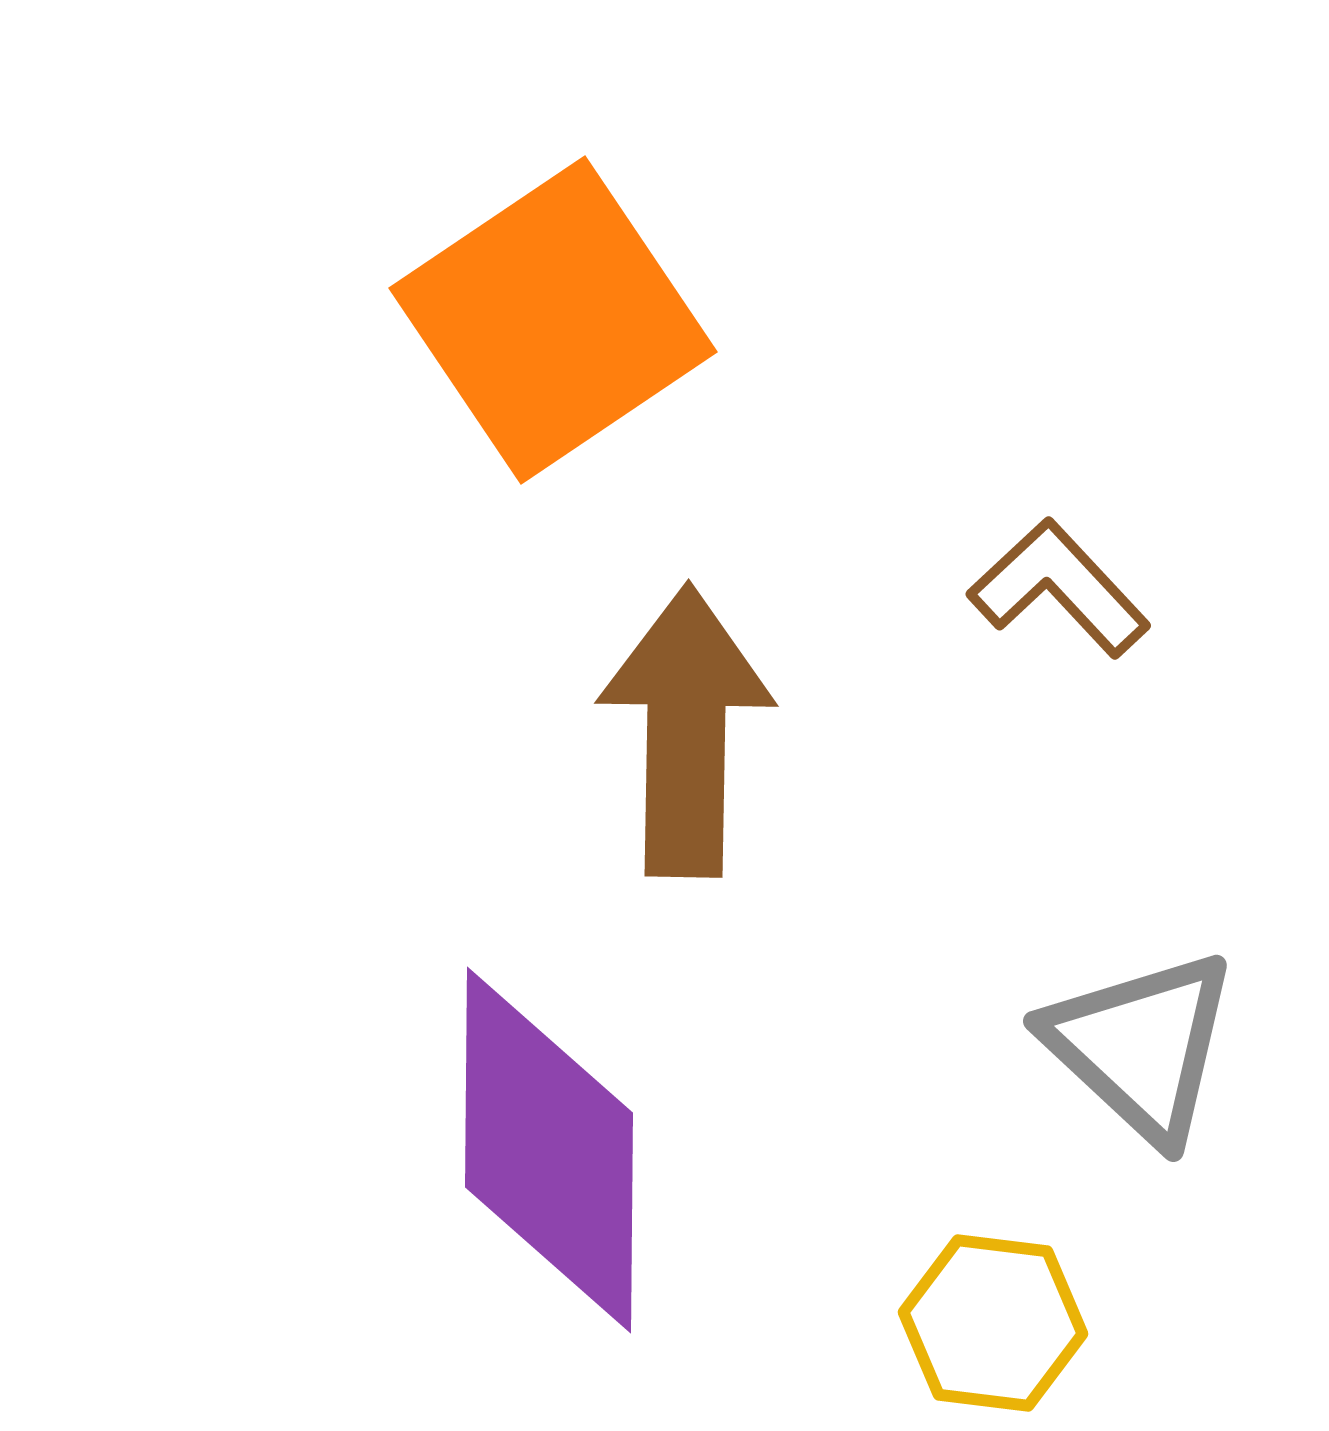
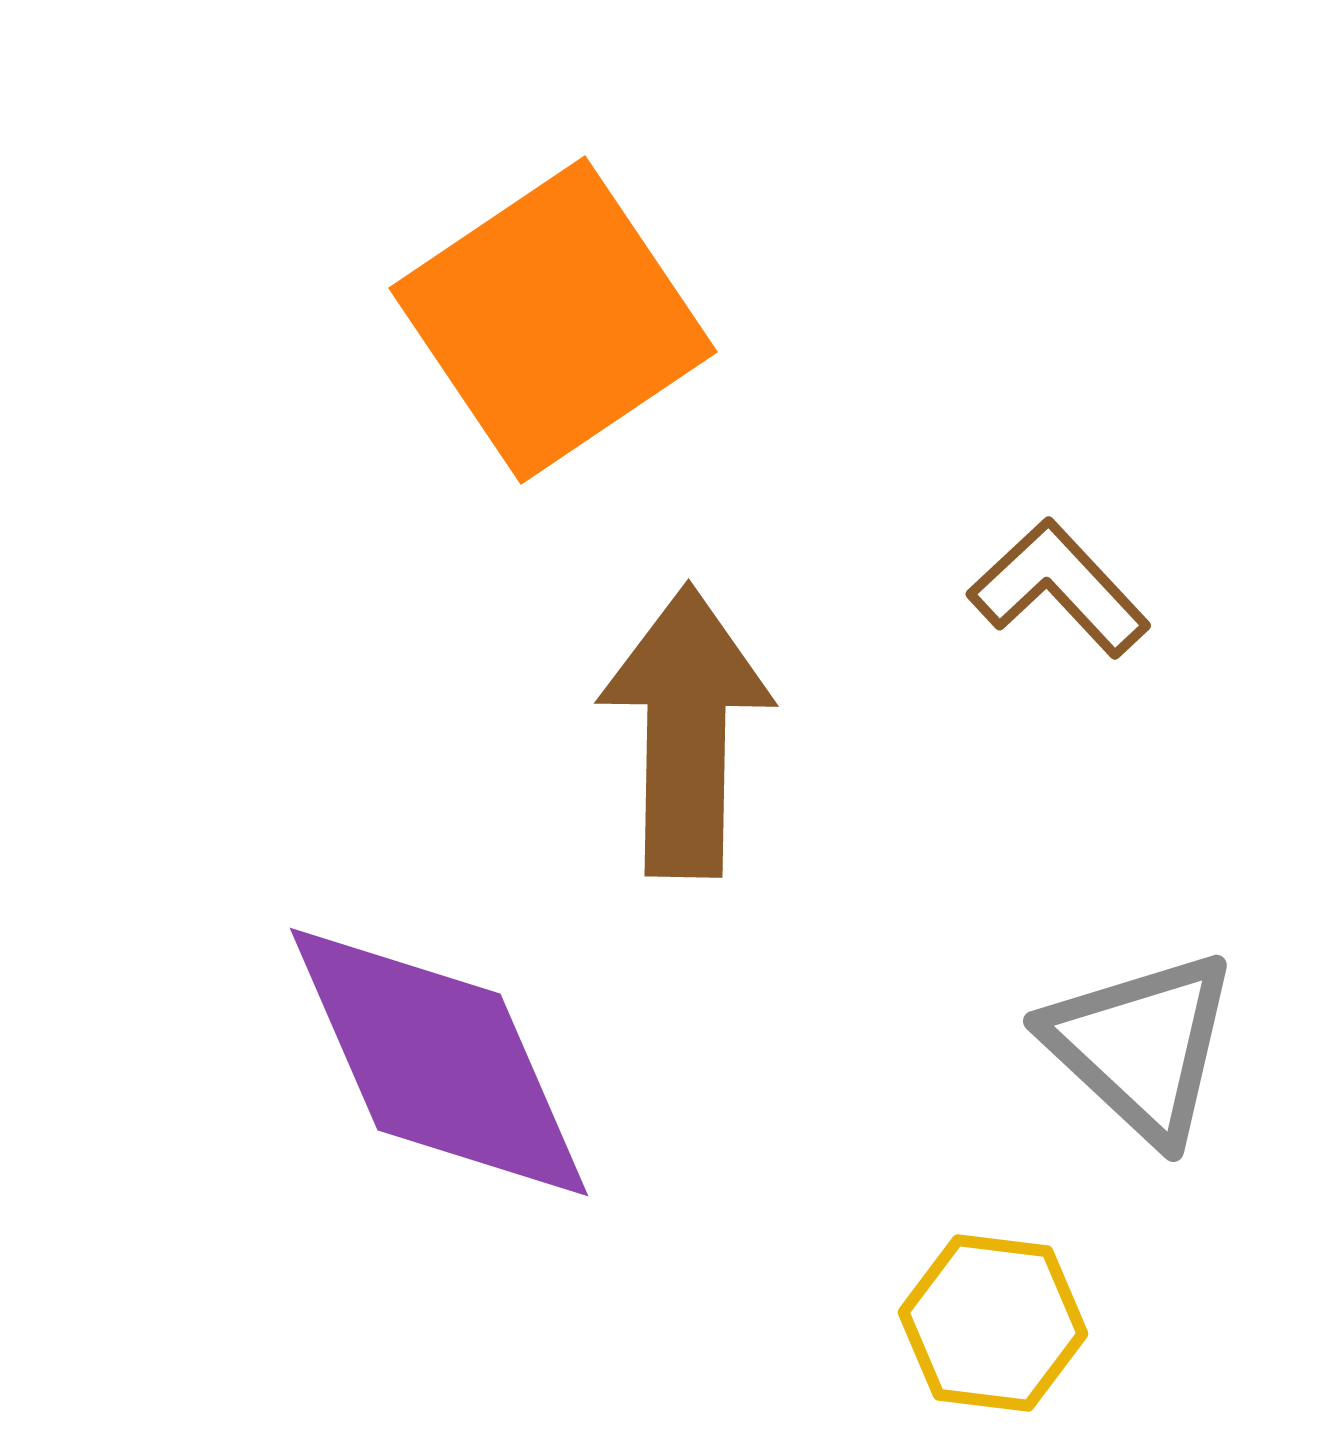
purple diamond: moved 110 px left, 88 px up; rotated 24 degrees counterclockwise
